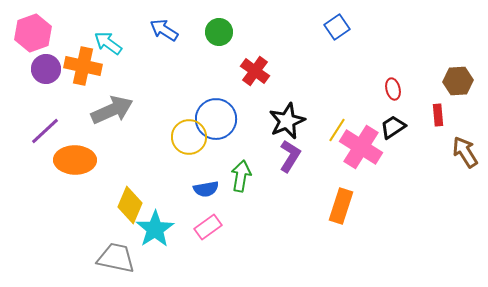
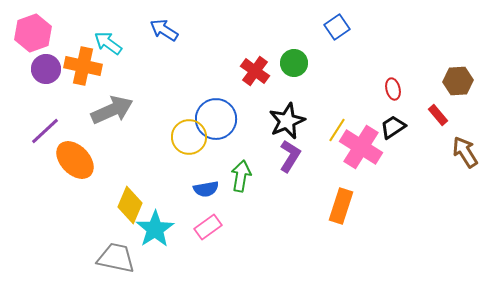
green circle: moved 75 px right, 31 px down
red rectangle: rotated 35 degrees counterclockwise
orange ellipse: rotated 45 degrees clockwise
